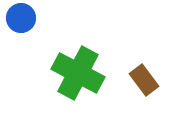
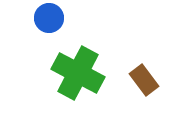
blue circle: moved 28 px right
